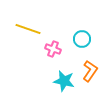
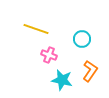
yellow line: moved 8 px right
pink cross: moved 4 px left, 6 px down
cyan star: moved 2 px left, 1 px up
